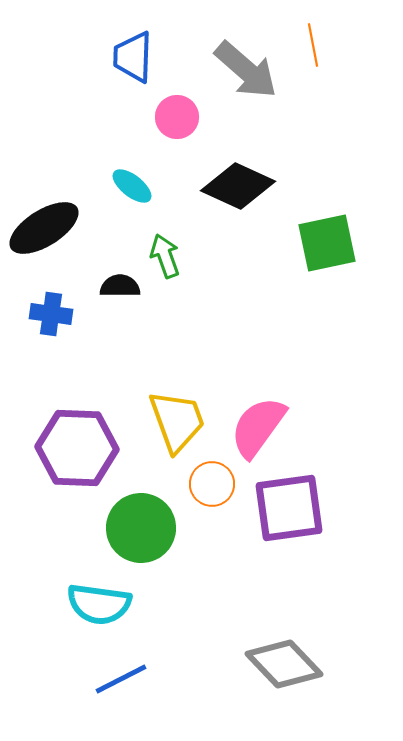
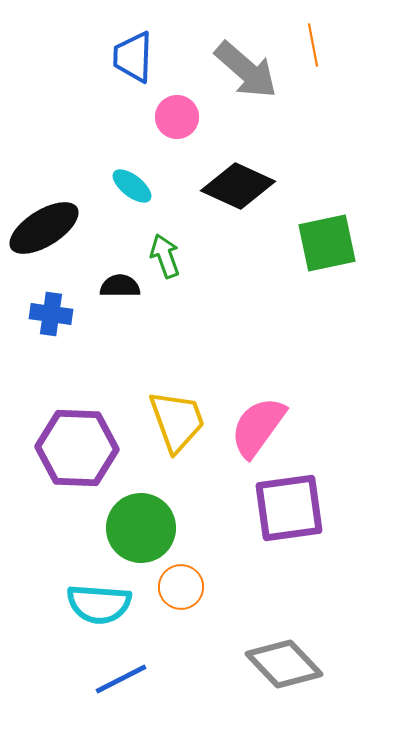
orange circle: moved 31 px left, 103 px down
cyan semicircle: rotated 4 degrees counterclockwise
